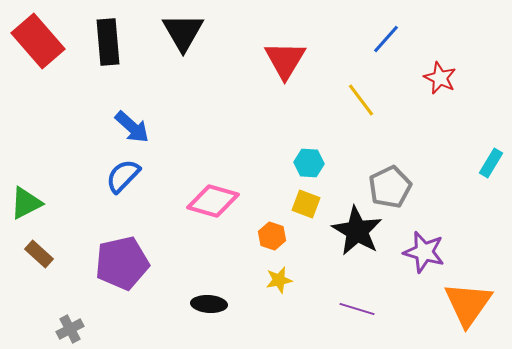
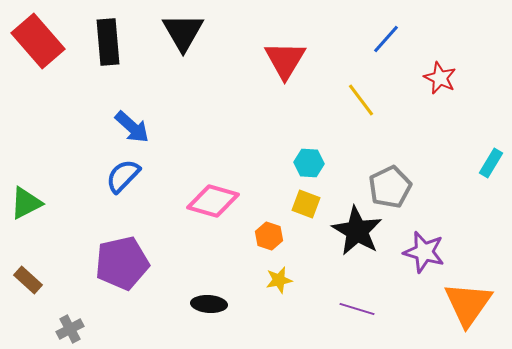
orange hexagon: moved 3 px left
brown rectangle: moved 11 px left, 26 px down
